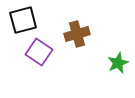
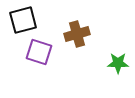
purple square: rotated 16 degrees counterclockwise
green star: rotated 25 degrees clockwise
